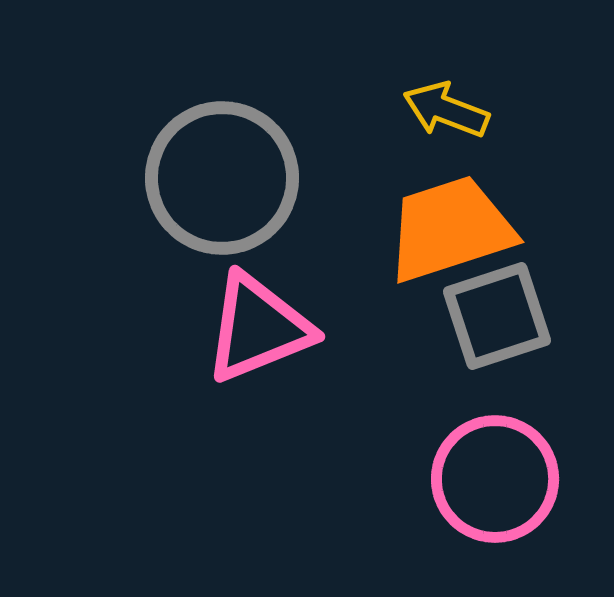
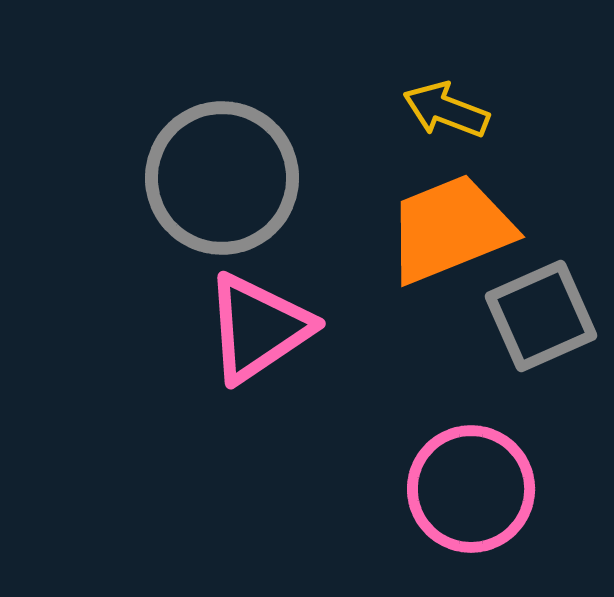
orange trapezoid: rotated 4 degrees counterclockwise
gray square: moved 44 px right; rotated 6 degrees counterclockwise
pink triangle: rotated 12 degrees counterclockwise
pink circle: moved 24 px left, 10 px down
